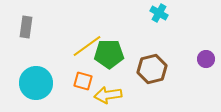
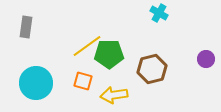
yellow arrow: moved 6 px right
